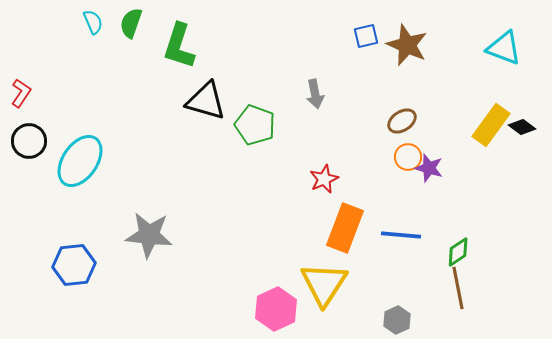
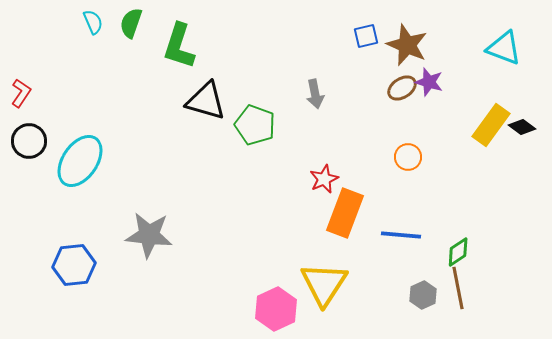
brown ellipse: moved 33 px up
purple star: moved 86 px up
orange rectangle: moved 15 px up
gray hexagon: moved 26 px right, 25 px up
